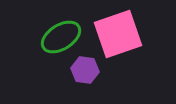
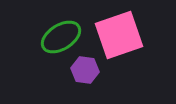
pink square: moved 1 px right, 1 px down
